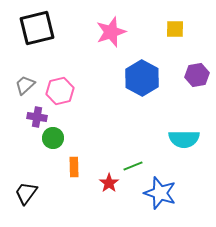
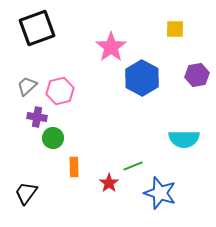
black square: rotated 6 degrees counterclockwise
pink star: moved 15 px down; rotated 16 degrees counterclockwise
gray trapezoid: moved 2 px right, 1 px down
